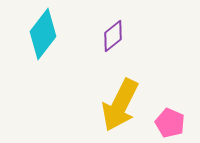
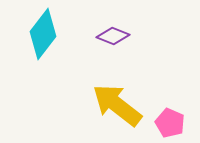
purple diamond: rotated 60 degrees clockwise
yellow arrow: moved 3 px left; rotated 102 degrees clockwise
